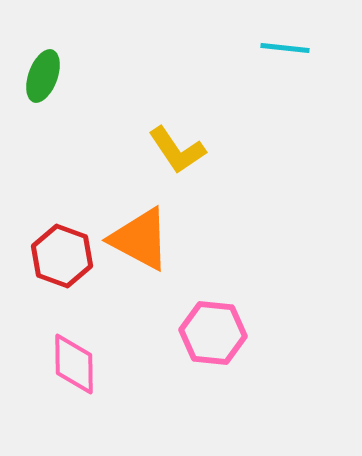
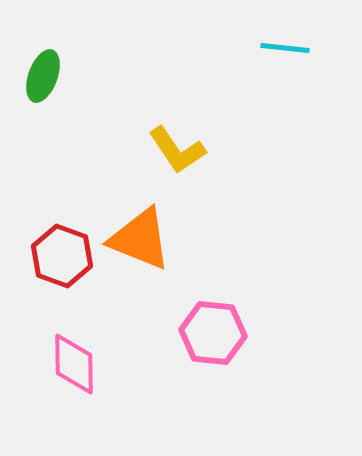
orange triangle: rotated 6 degrees counterclockwise
